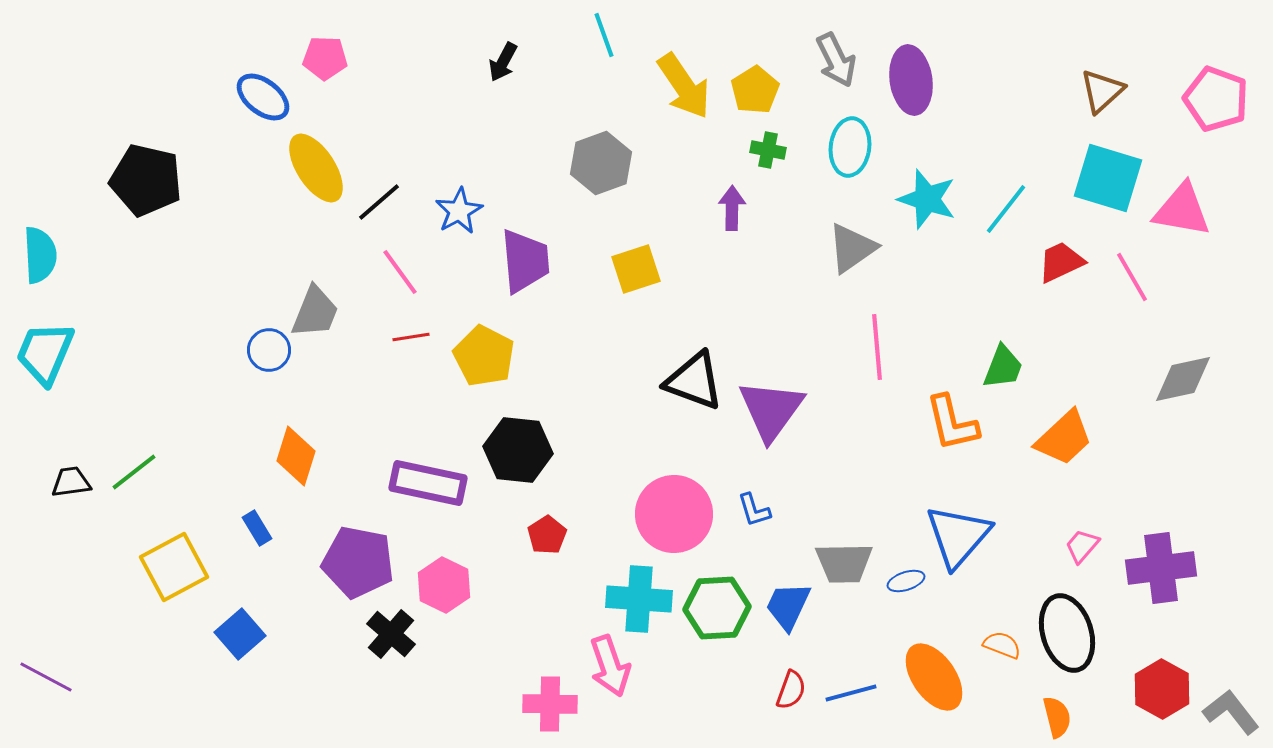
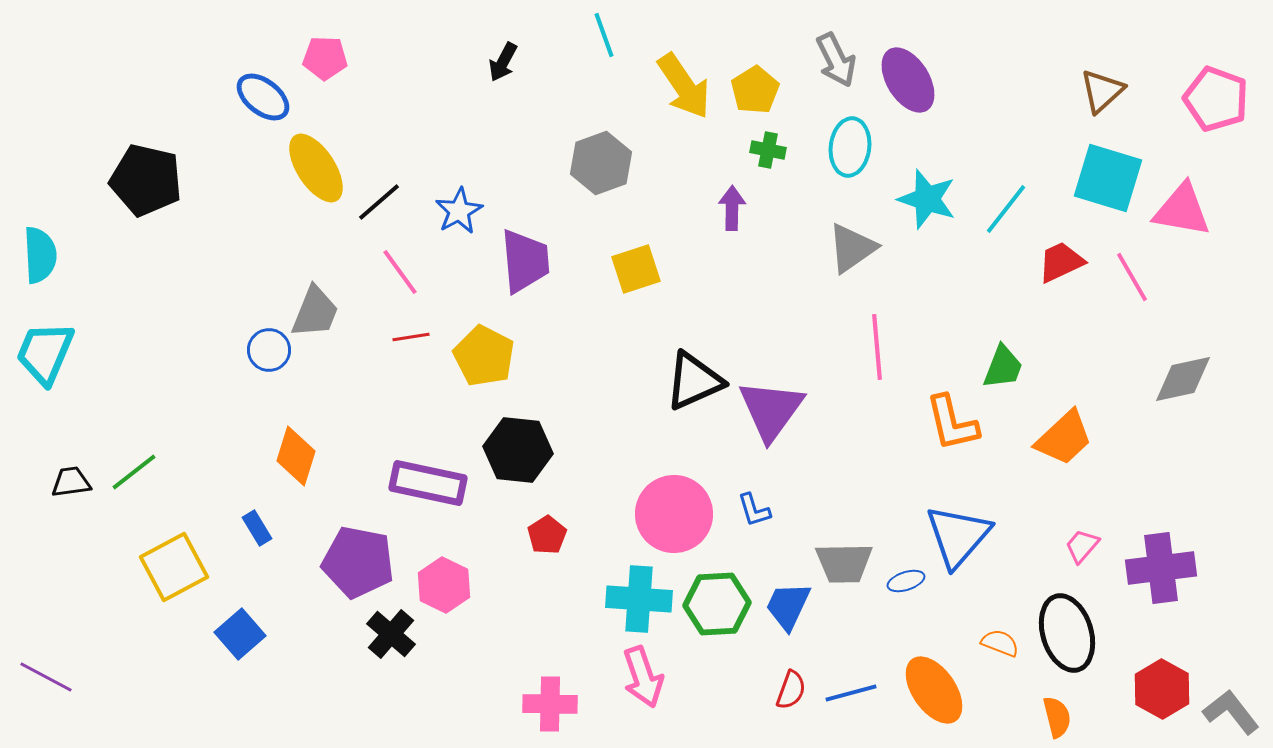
purple ellipse at (911, 80): moved 3 px left; rotated 24 degrees counterclockwise
black triangle at (694, 381): rotated 44 degrees counterclockwise
green hexagon at (717, 608): moved 4 px up
orange semicircle at (1002, 645): moved 2 px left, 2 px up
pink arrow at (610, 666): moved 33 px right, 11 px down
orange ellipse at (934, 677): moved 13 px down
